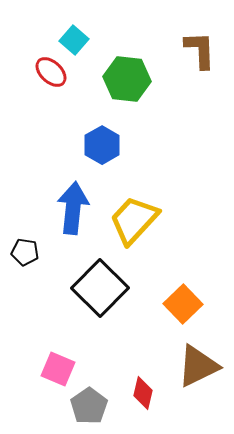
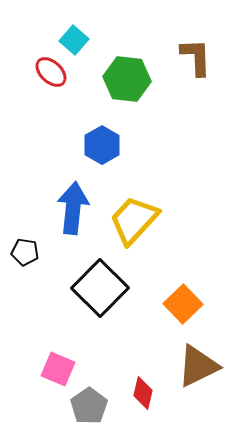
brown L-shape: moved 4 px left, 7 px down
